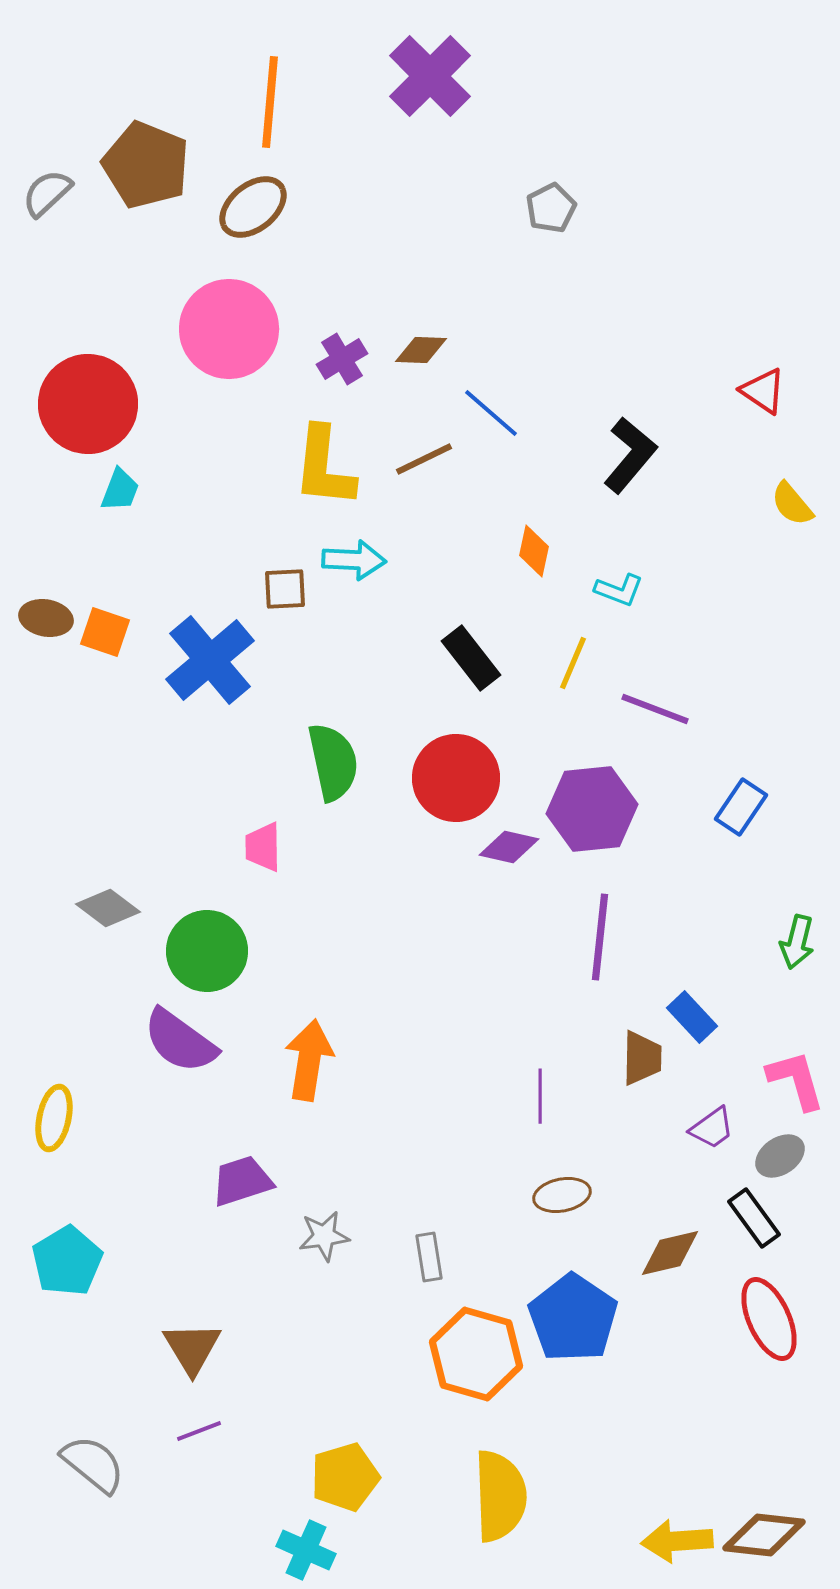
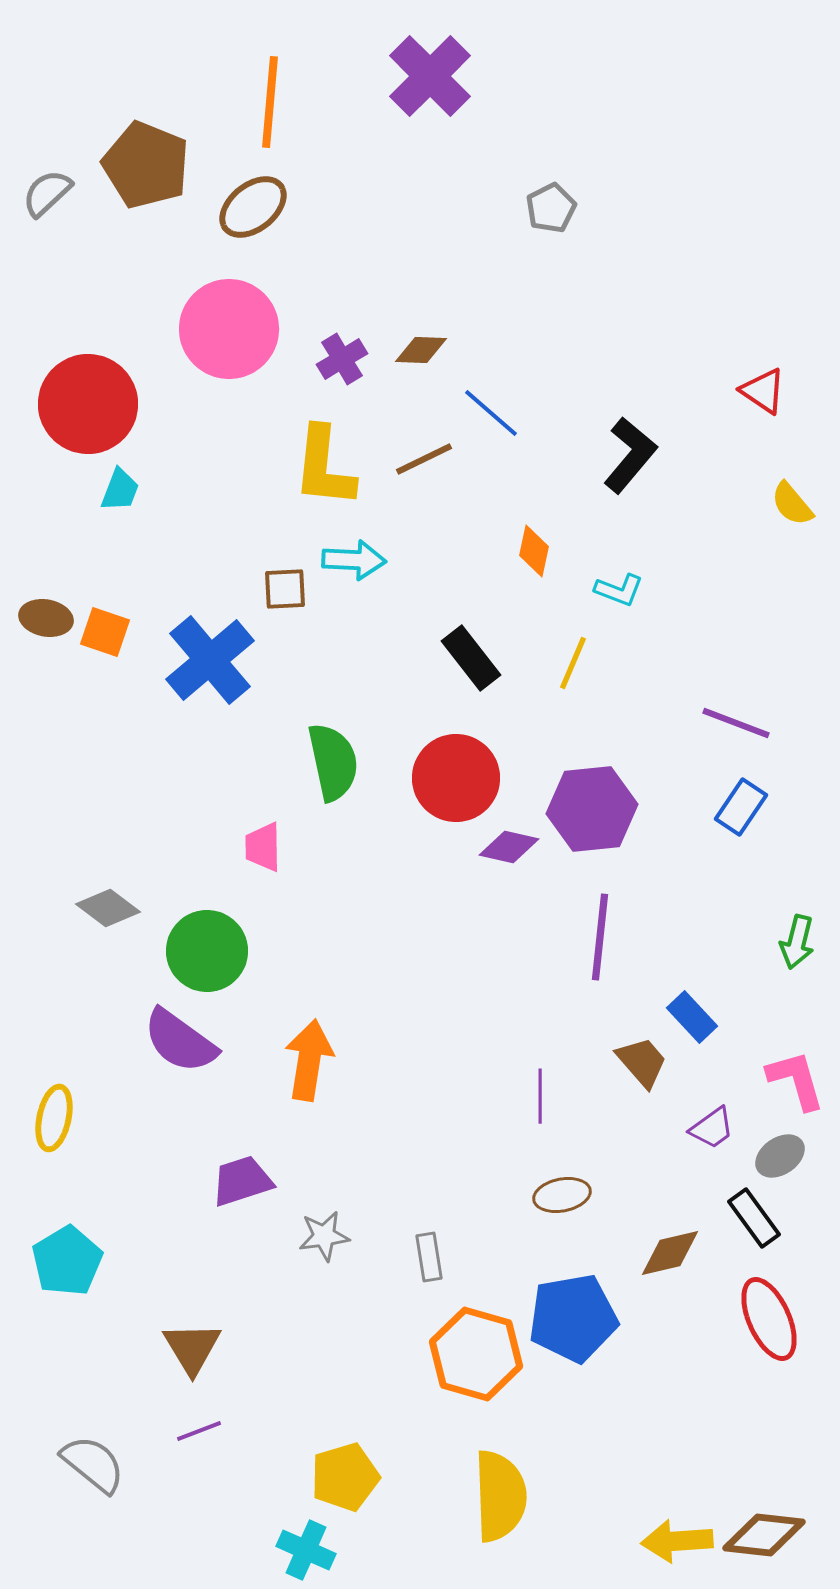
purple line at (655, 709): moved 81 px right, 14 px down
brown trapezoid at (642, 1058): moved 4 px down; rotated 42 degrees counterclockwise
blue pentagon at (573, 1318): rotated 28 degrees clockwise
